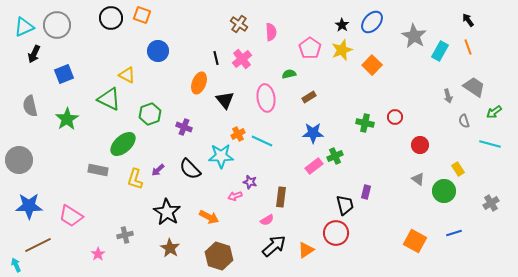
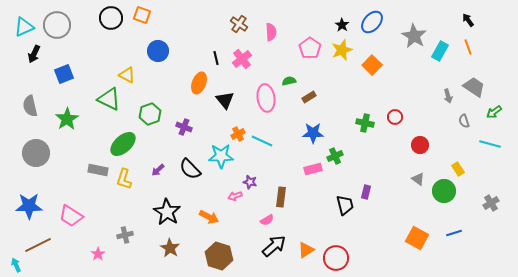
green semicircle at (289, 74): moved 7 px down
gray circle at (19, 160): moved 17 px right, 7 px up
pink rectangle at (314, 166): moved 1 px left, 3 px down; rotated 24 degrees clockwise
yellow L-shape at (135, 179): moved 11 px left
red circle at (336, 233): moved 25 px down
orange square at (415, 241): moved 2 px right, 3 px up
